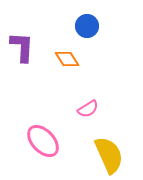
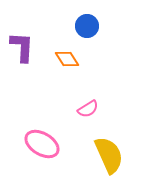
pink ellipse: moved 1 px left, 3 px down; rotated 16 degrees counterclockwise
